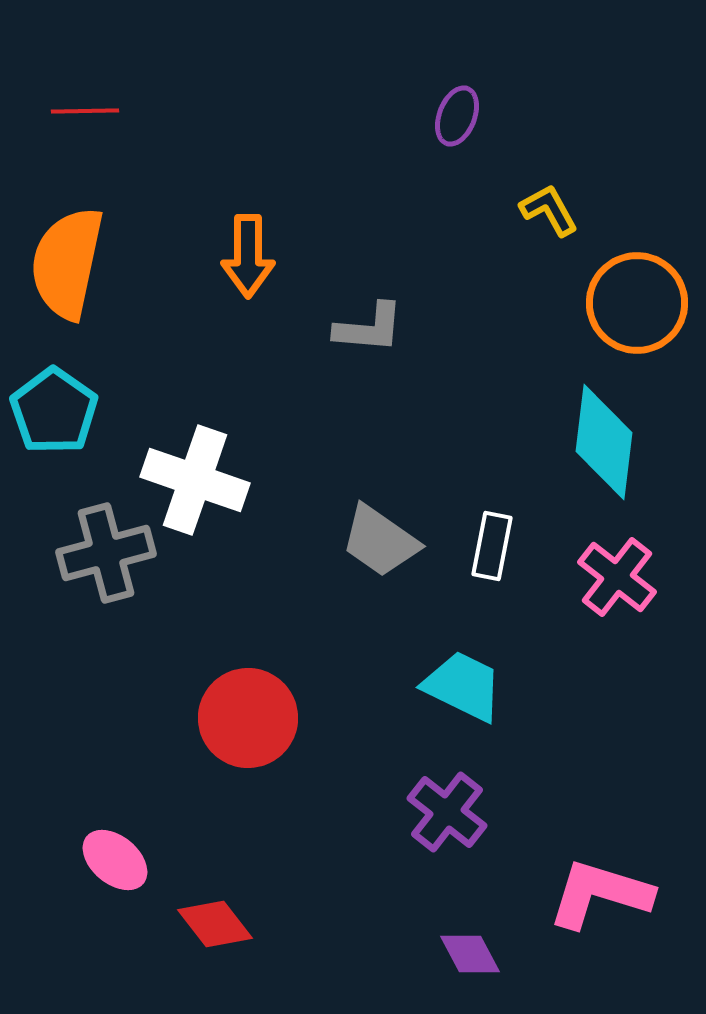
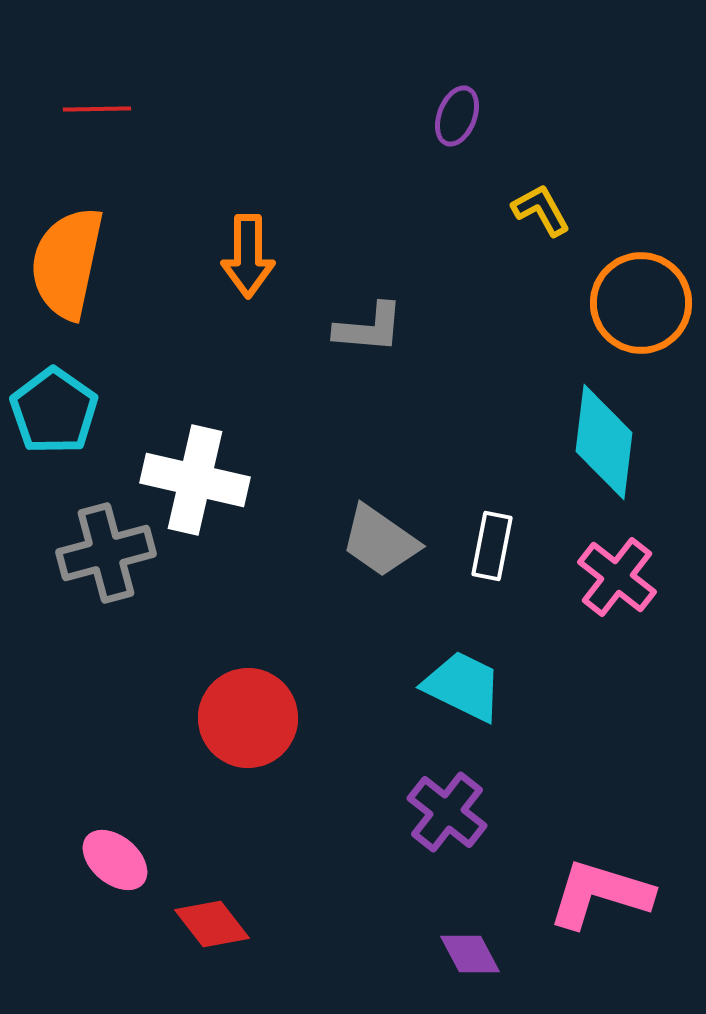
red line: moved 12 px right, 2 px up
yellow L-shape: moved 8 px left
orange circle: moved 4 px right
white cross: rotated 6 degrees counterclockwise
red diamond: moved 3 px left
